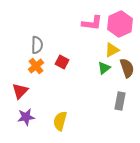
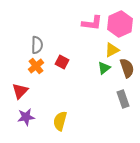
gray rectangle: moved 3 px right, 2 px up; rotated 30 degrees counterclockwise
